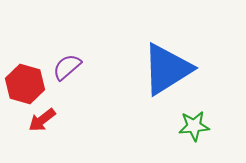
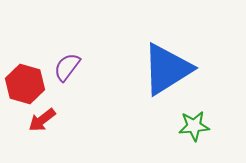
purple semicircle: rotated 12 degrees counterclockwise
